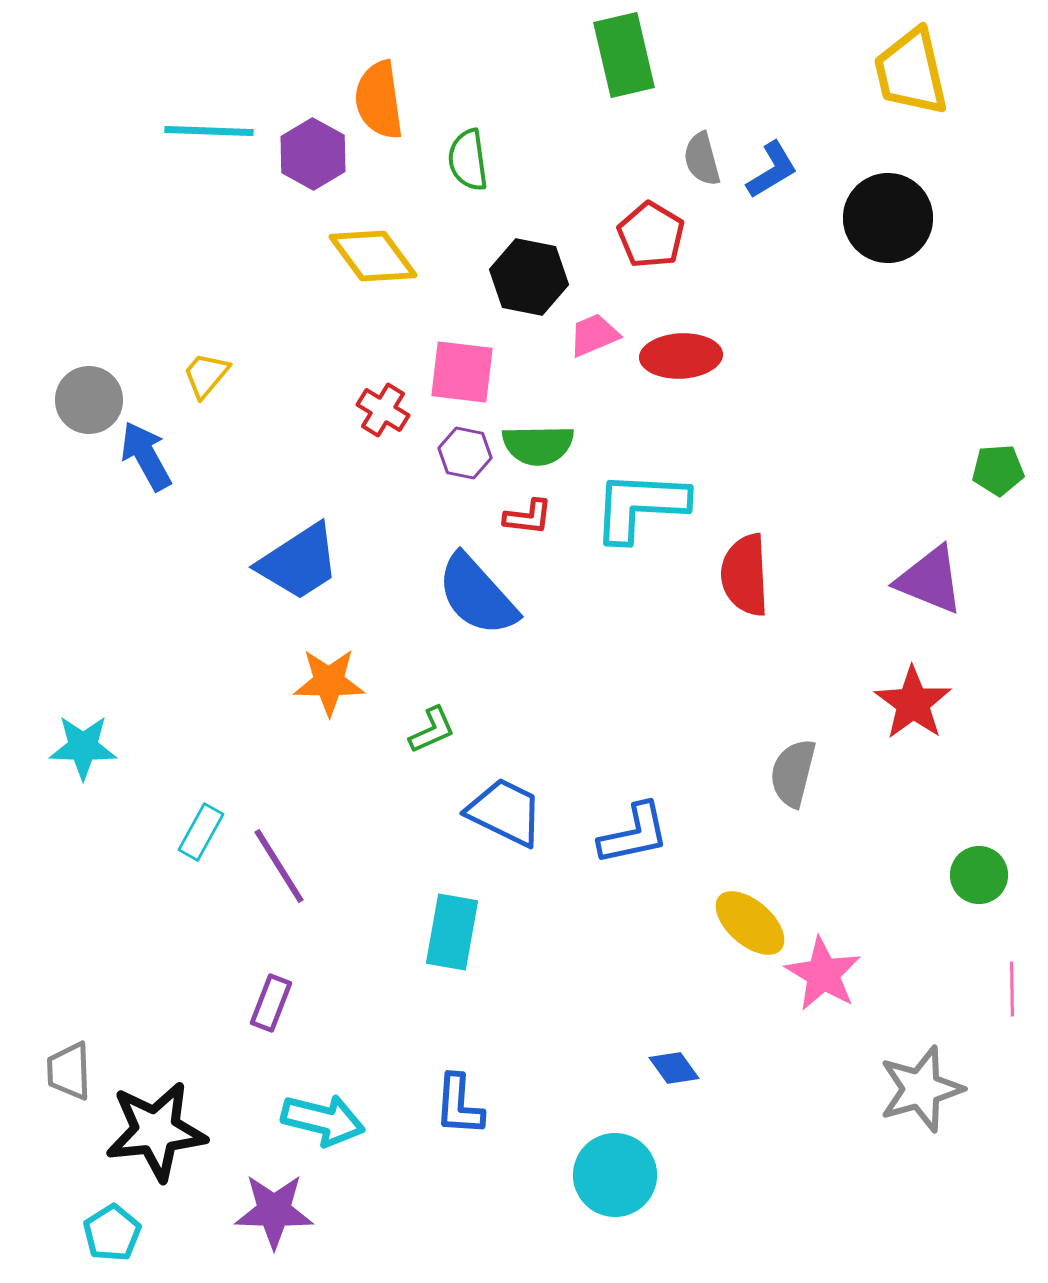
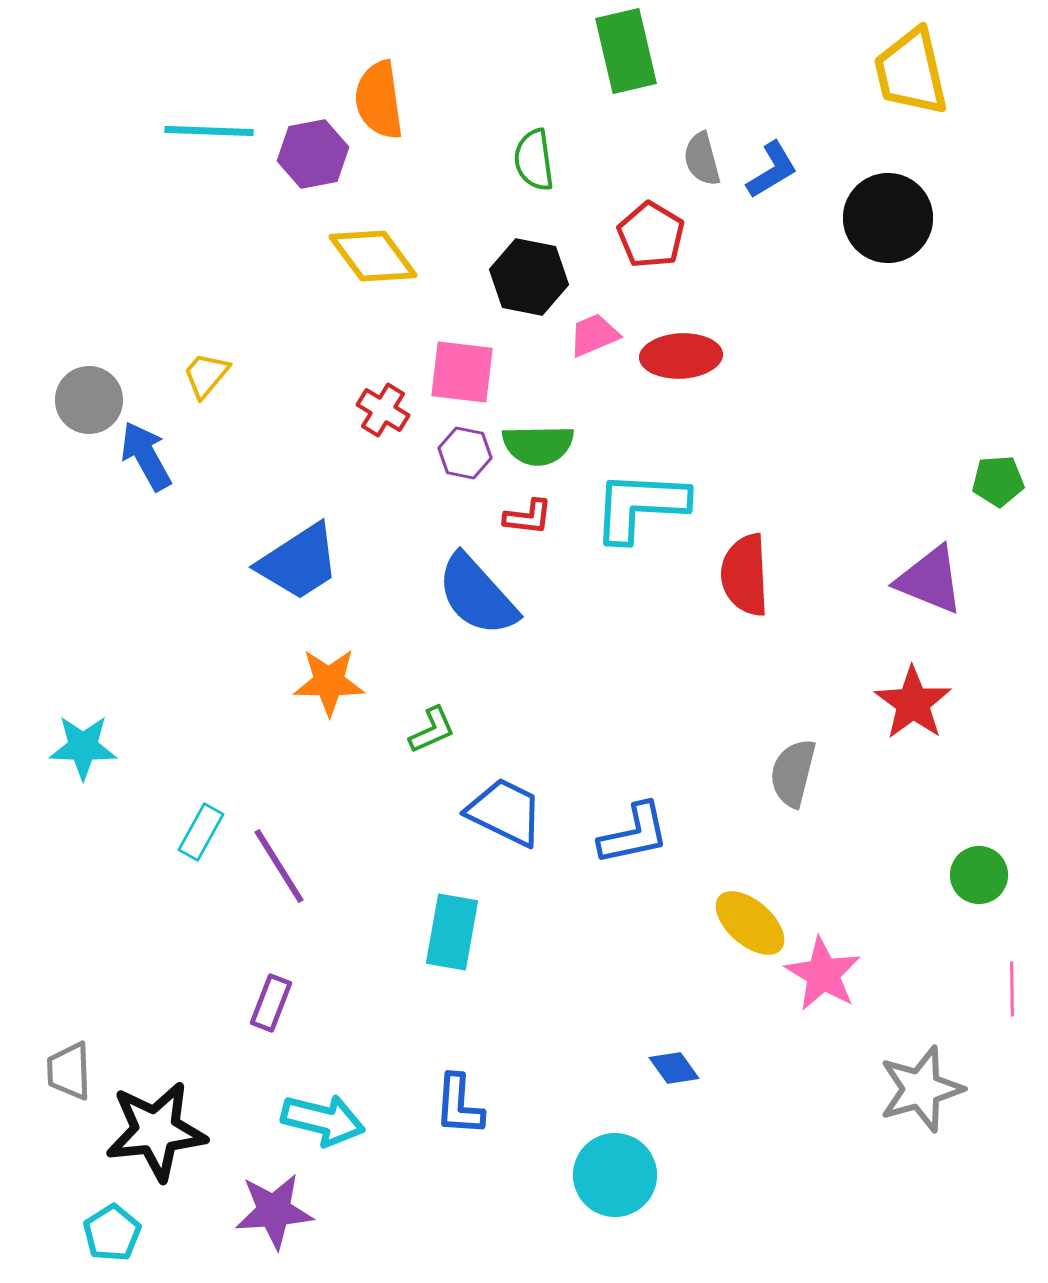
green rectangle at (624, 55): moved 2 px right, 4 px up
purple hexagon at (313, 154): rotated 20 degrees clockwise
green semicircle at (468, 160): moved 66 px right
green pentagon at (998, 470): moved 11 px down
purple star at (274, 1211): rotated 6 degrees counterclockwise
